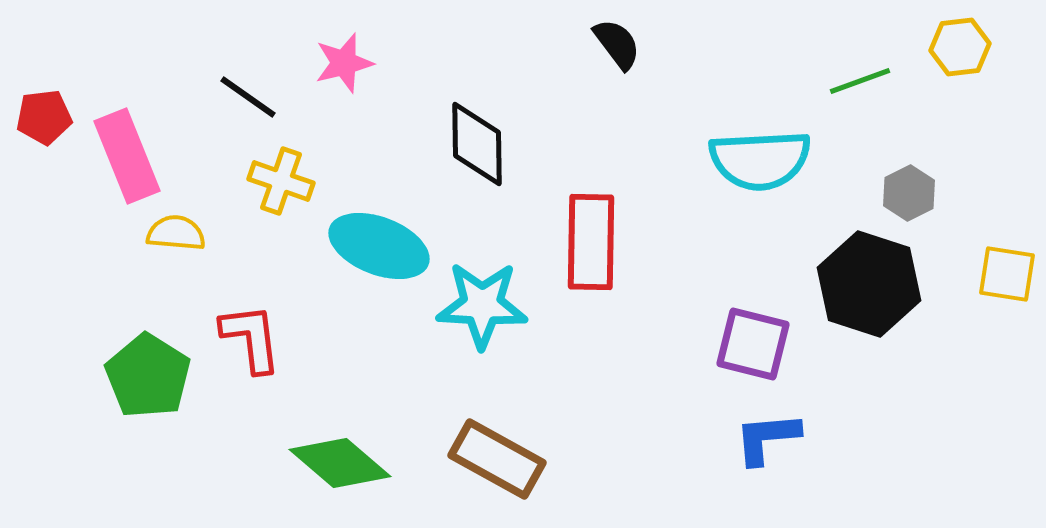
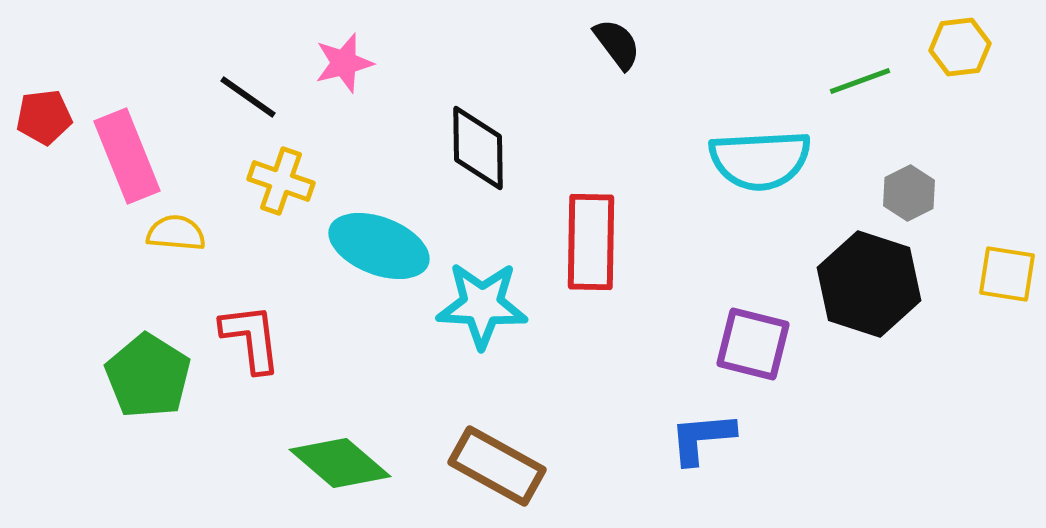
black diamond: moved 1 px right, 4 px down
blue L-shape: moved 65 px left
brown rectangle: moved 7 px down
